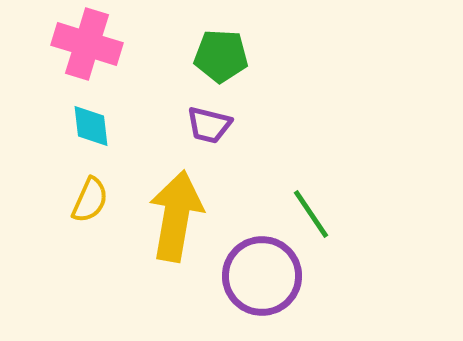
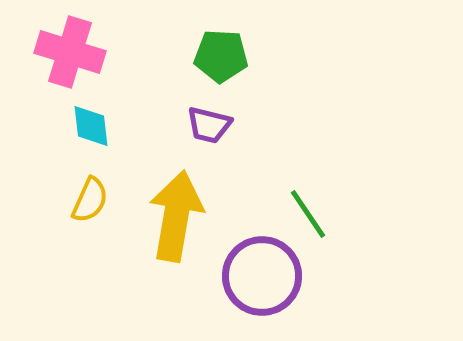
pink cross: moved 17 px left, 8 px down
green line: moved 3 px left
